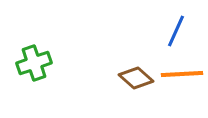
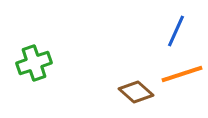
orange line: rotated 15 degrees counterclockwise
brown diamond: moved 14 px down
